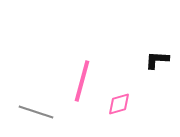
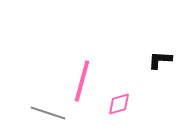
black L-shape: moved 3 px right
gray line: moved 12 px right, 1 px down
